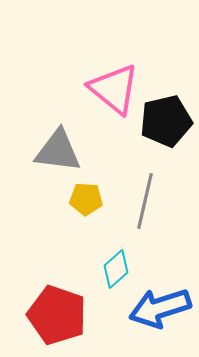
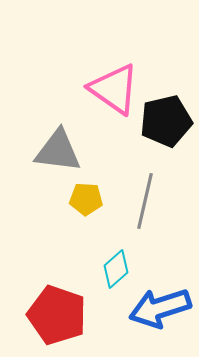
pink triangle: rotated 4 degrees counterclockwise
